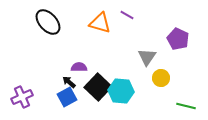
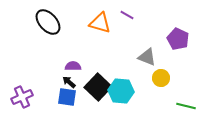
gray triangle: rotated 42 degrees counterclockwise
purple semicircle: moved 6 px left, 1 px up
blue square: rotated 36 degrees clockwise
